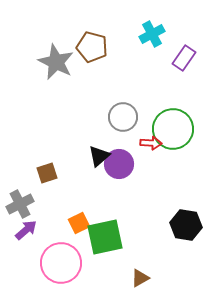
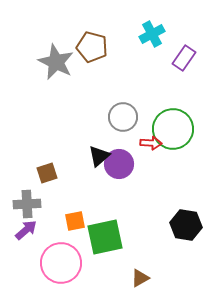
gray cross: moved 7 px right; rotated 24 degrees clockwise
orange square: moved 4 px left, 2 px up; rotated 15 degrees clockwise
